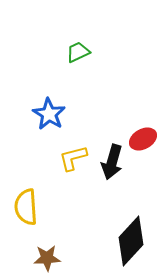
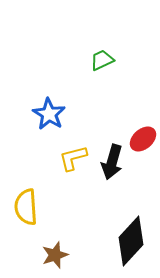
green trapezoid: moved 24 px right, 8 px down
red ellipse: rotated 12 degrees counterclockwise
brown star: moved 8 px right, 3 px up; rotated 16 degrees counterclockwise
